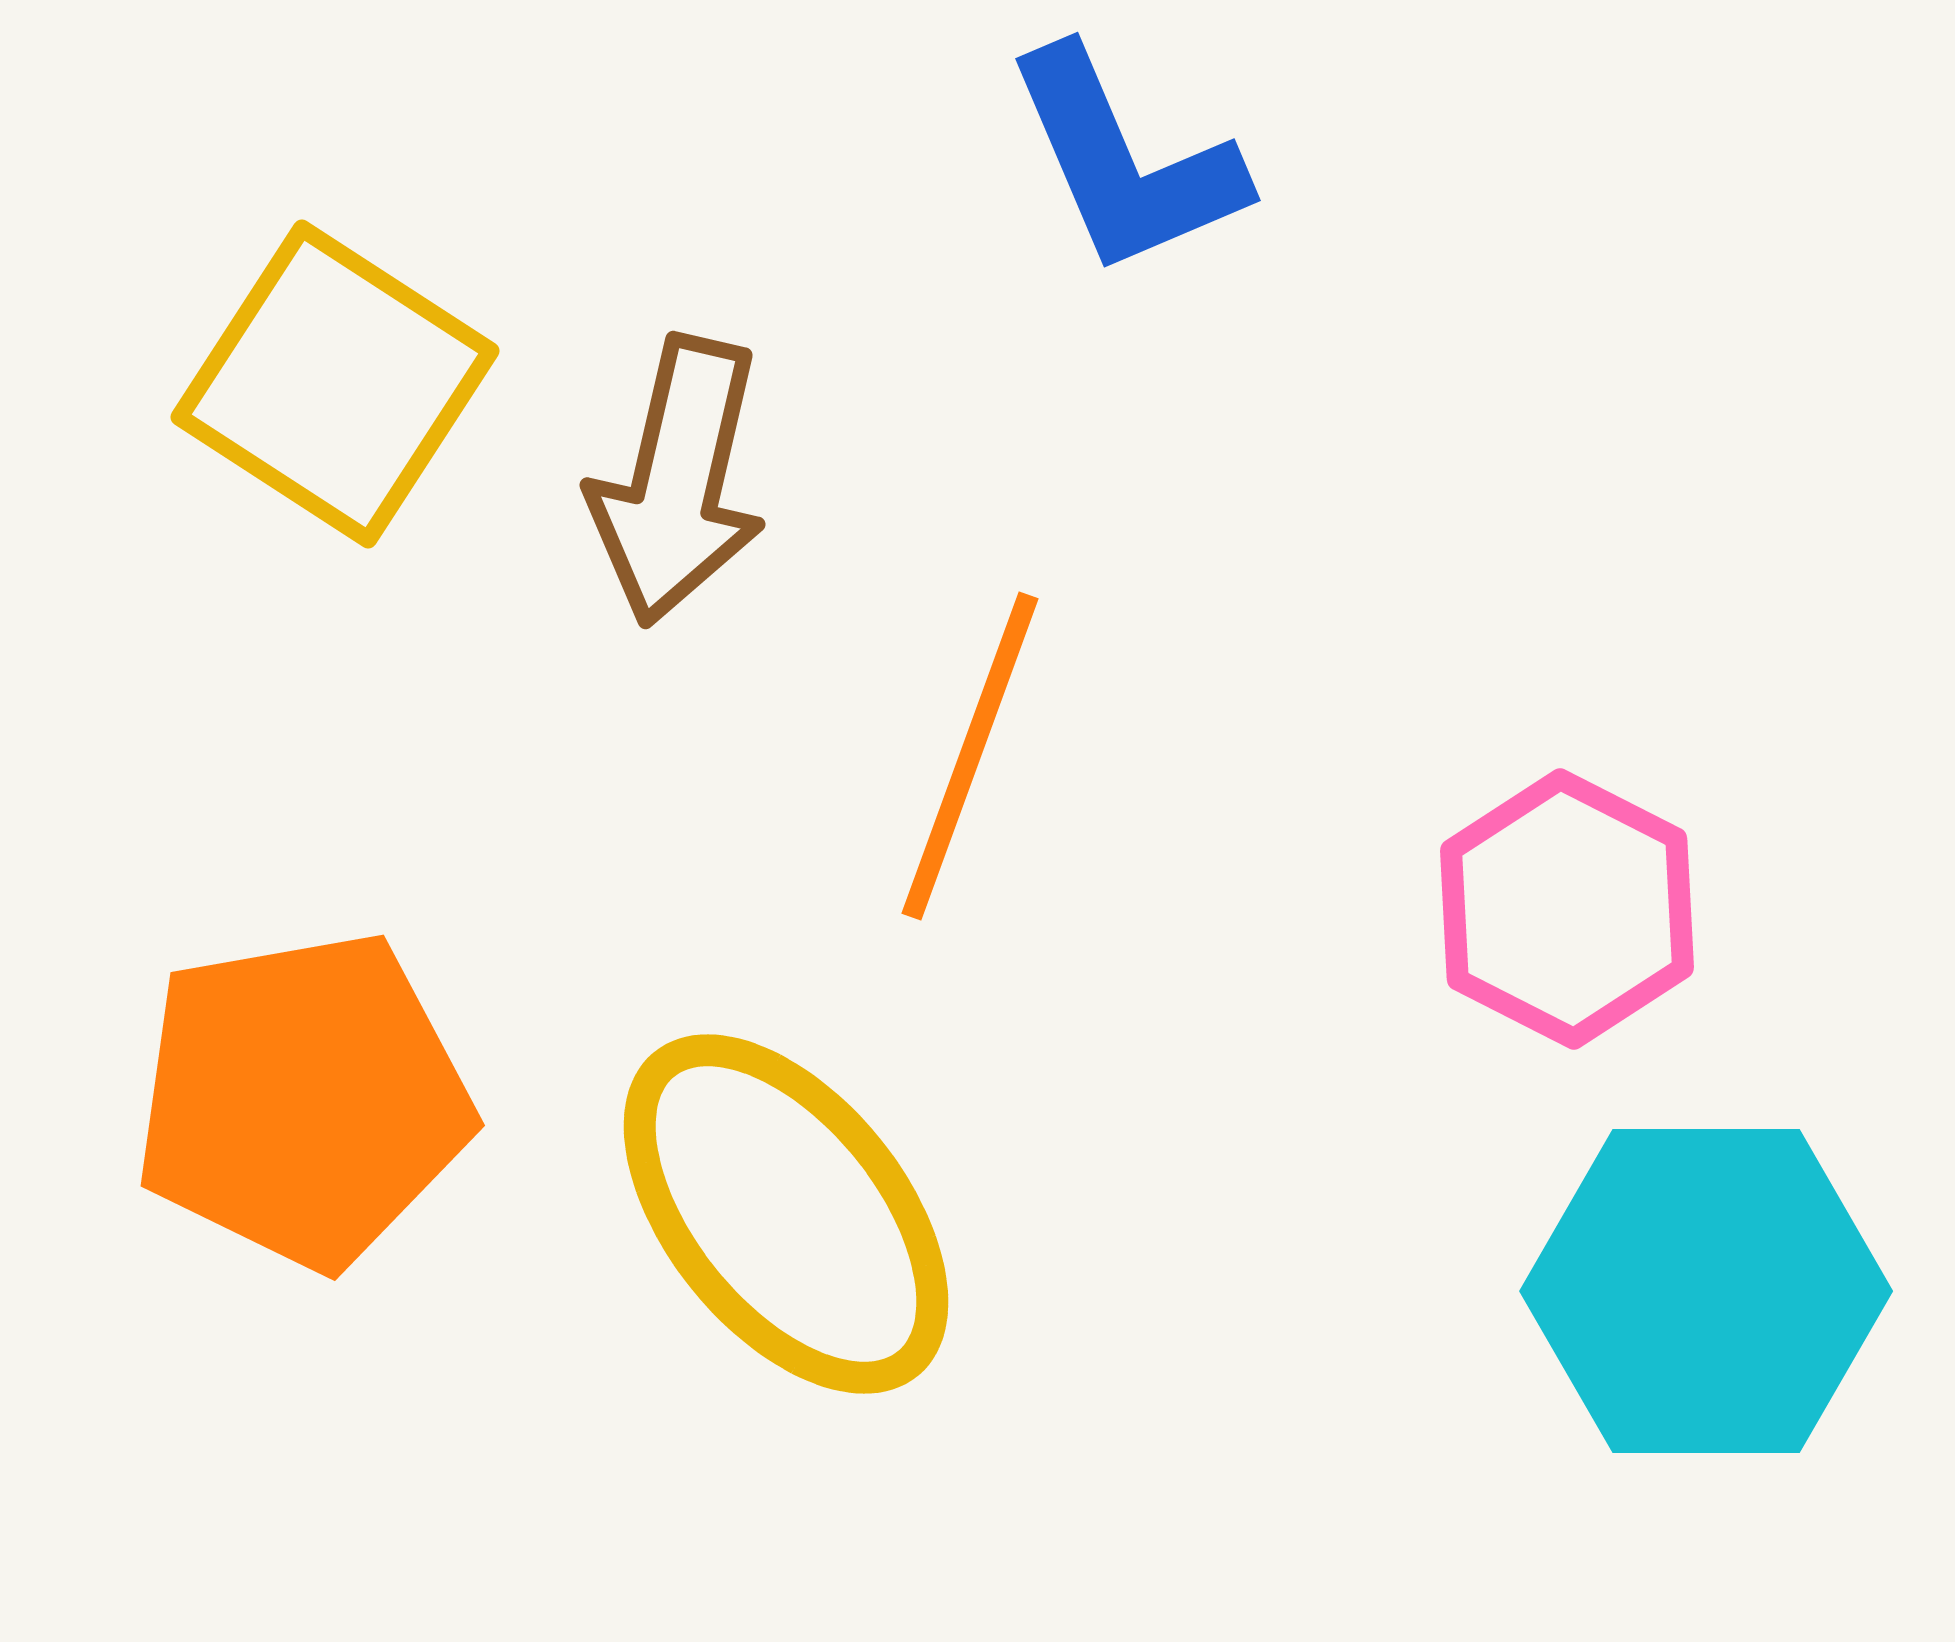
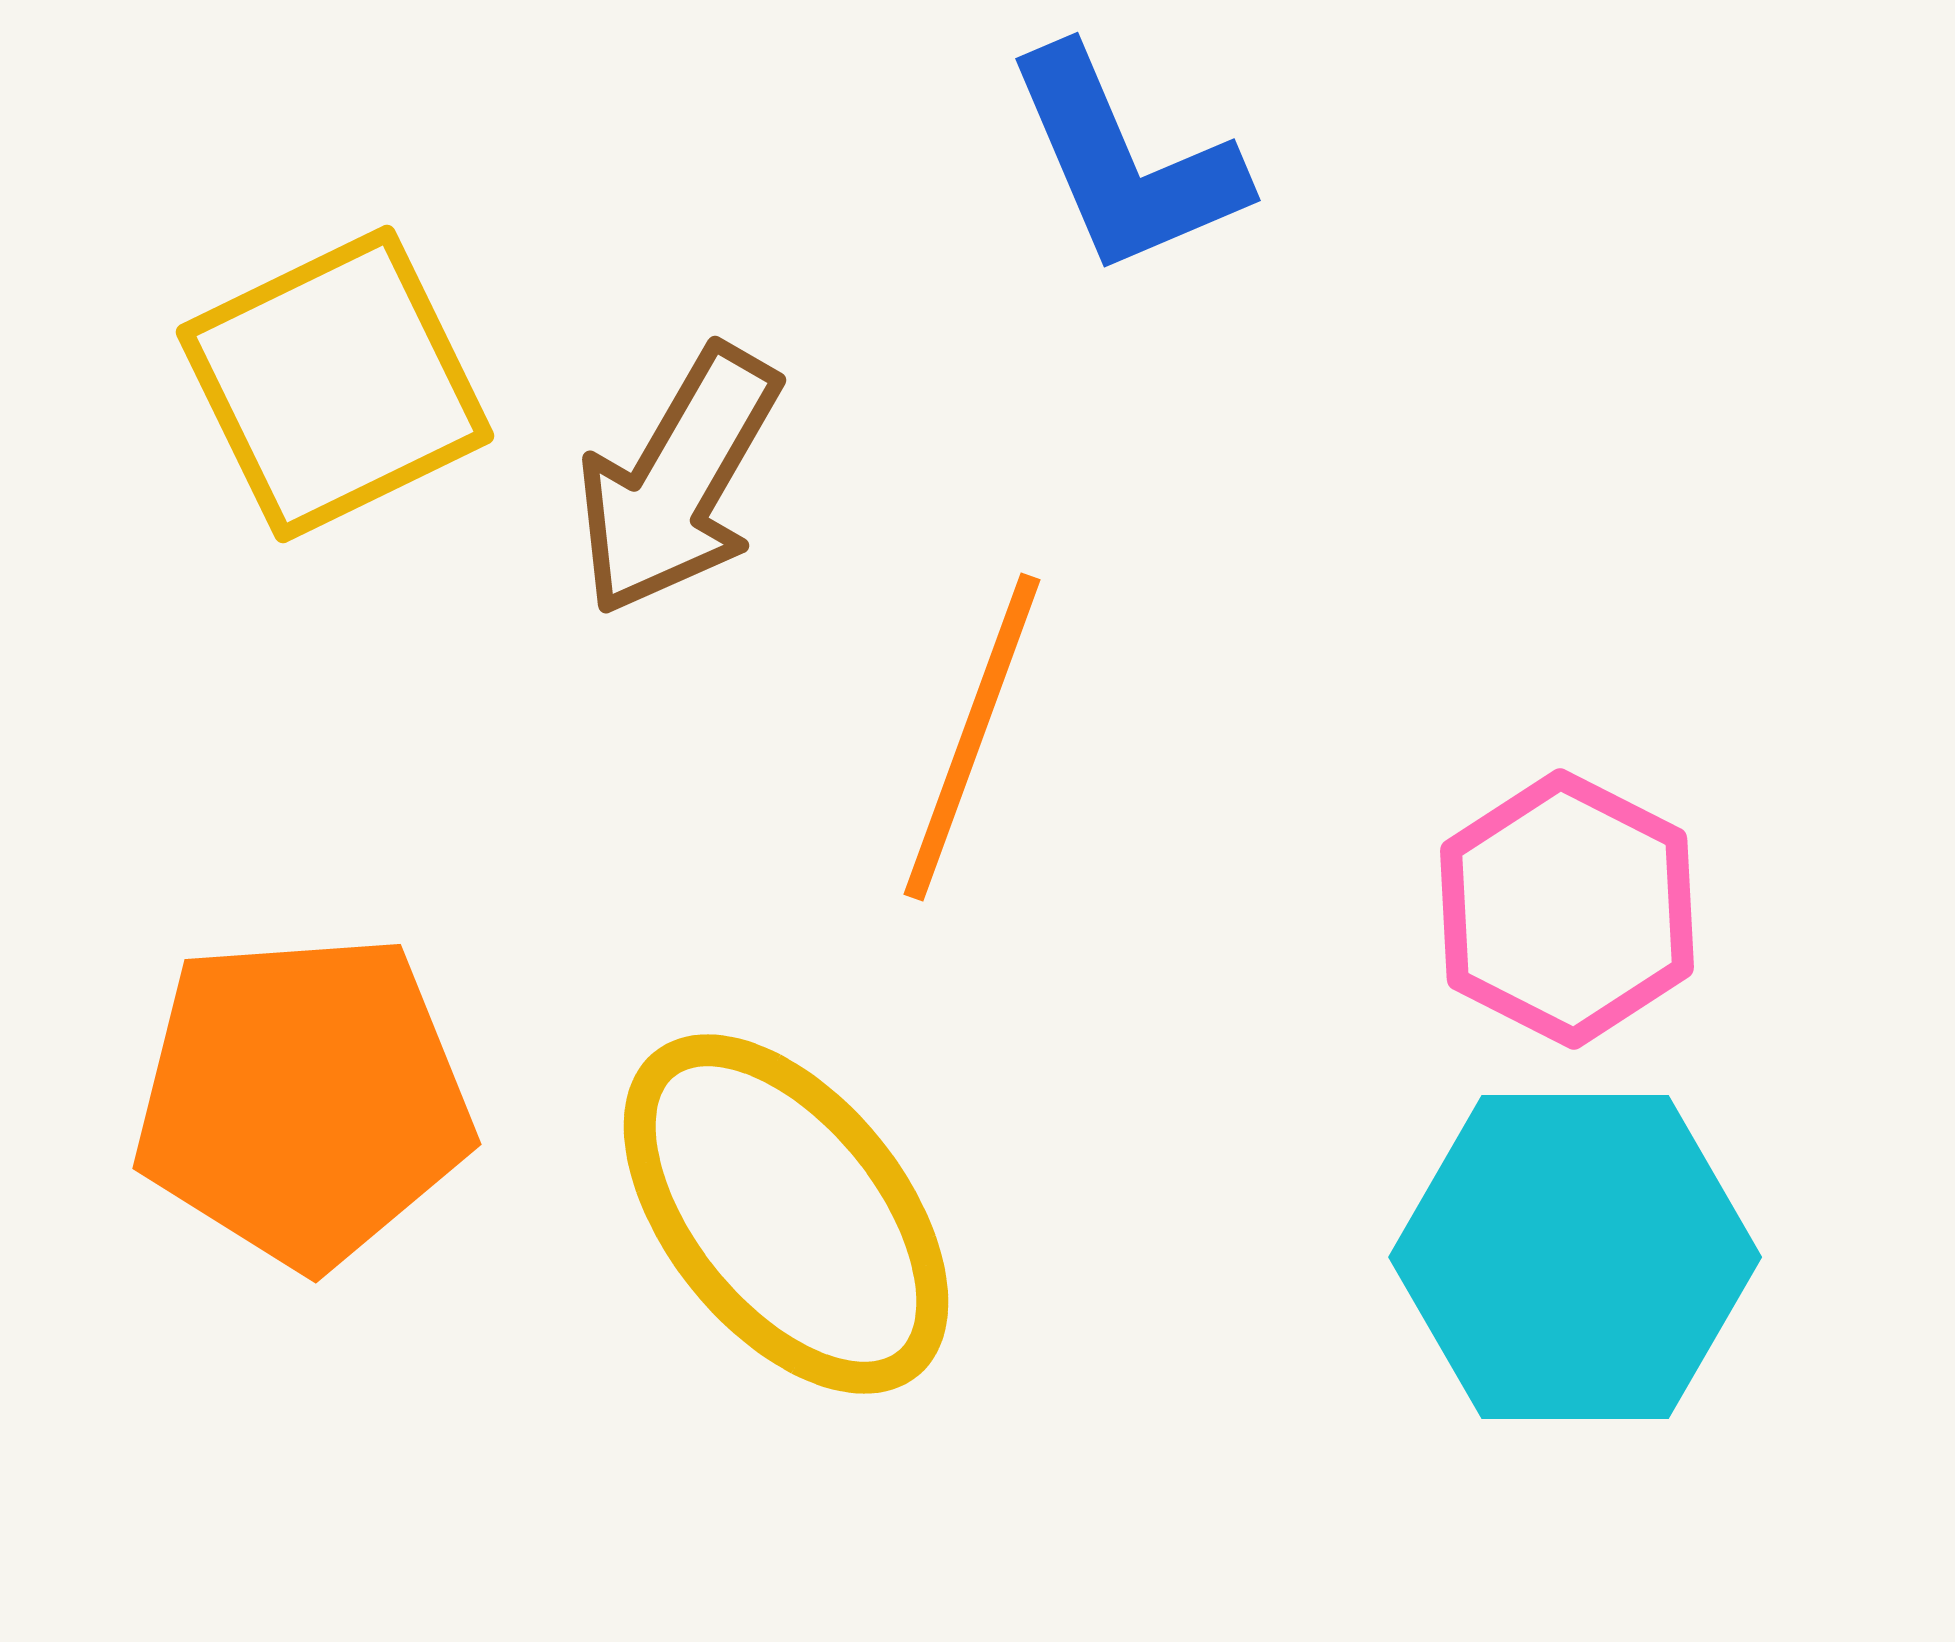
yellow square: rotated 31 degrees clockwise
brown arrow: rotated 17 degrees clockwise
orange line: moved 2 px right, 19 px up
orange pentagon: rotated 6 degrees clockwise
cyan hexagon: moved 131 px left, 34 px up
